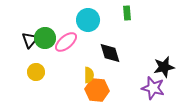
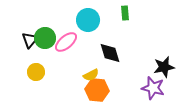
green rectangle: moved 2 px left
yellow semicircle: moved 2 px right; rotated 63 degrees clockwise
